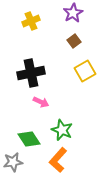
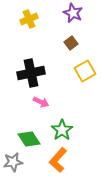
purple star: rotated 18 degrees counterclockwise
yellow cross: moved 2 px left, 2 px up
brown square: moved 3 px left, 2 px down
green star: rotated 15 degrees clockwise
